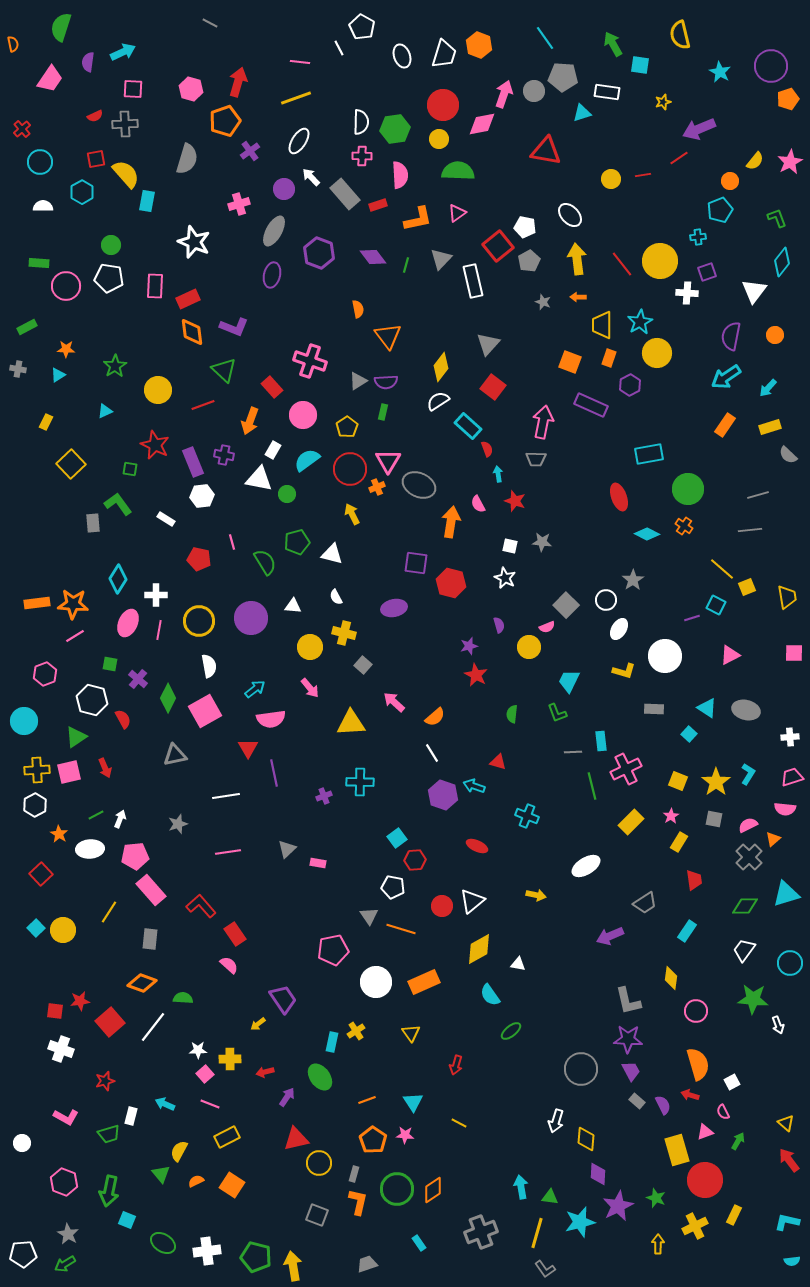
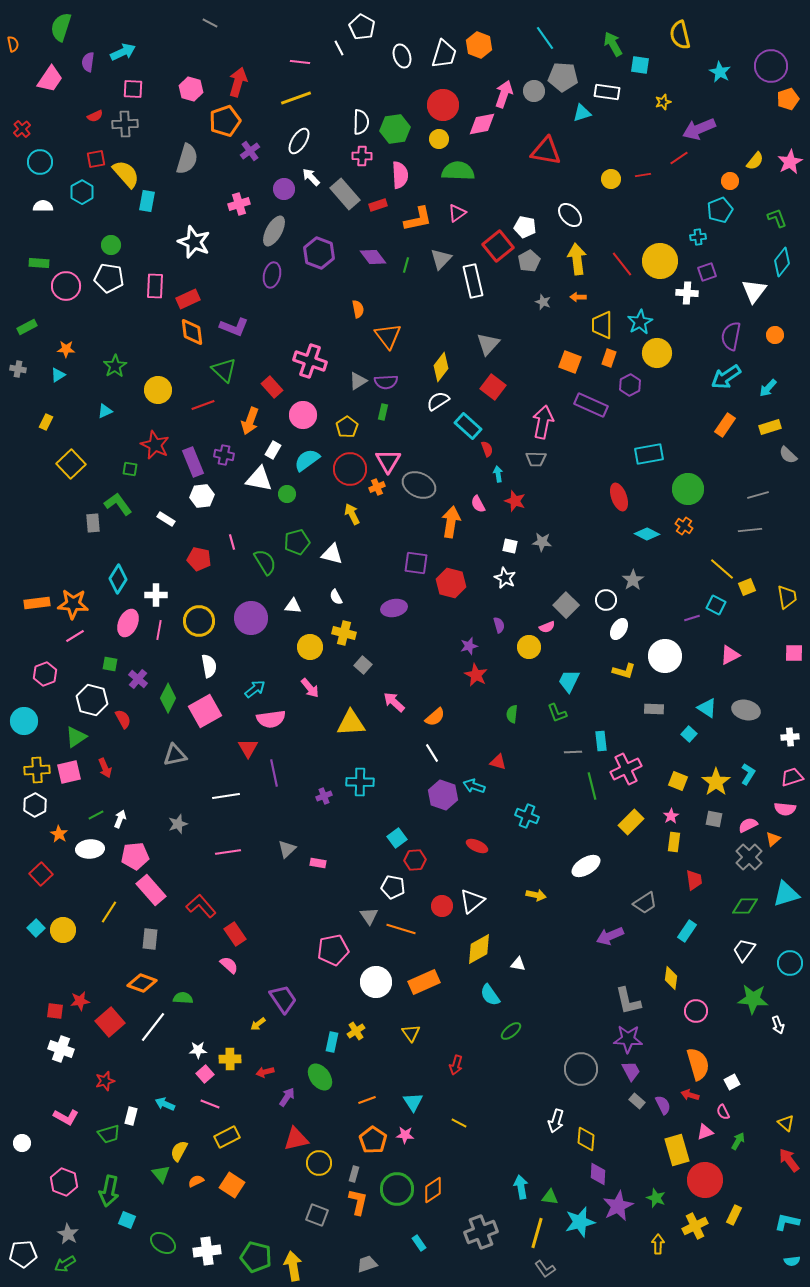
yellow rectangle at (679, 842): moved 5 px left; rotated 24 degrees counterclockwise
